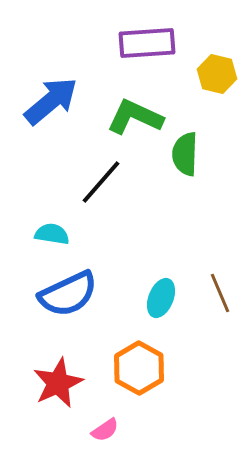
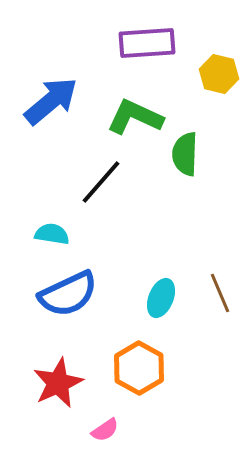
yellow hexagon: moved 2 px right
